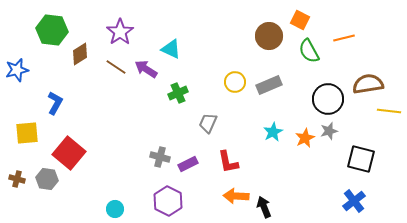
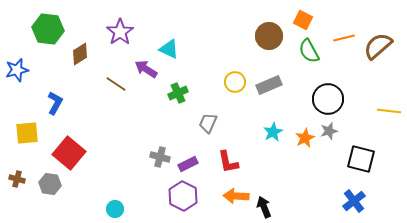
orange square: moved 3 px right
green hexagon: moved 4 px left, 1 px up
cyan triangle: moved 2 px left
brown line: moved 17 px down
brown semicircle: moved 10 px right, 38 px up; rotated 32 degrees counterclockwise
gray hexagon: moved 3 px right, 5 px down
purple hexagon: moved 15 px right, 5 px up
